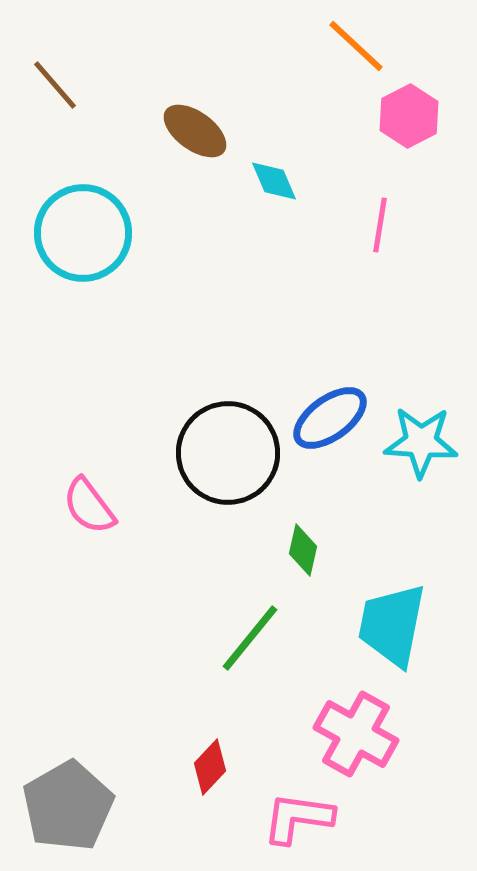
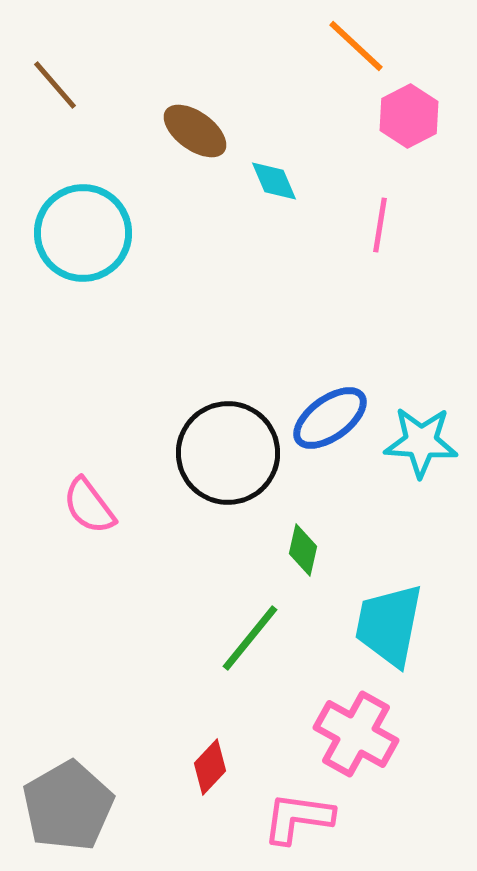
cyan trapezoid: moved 3 px left
